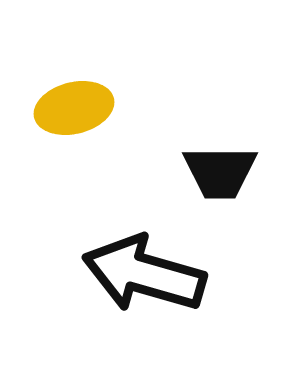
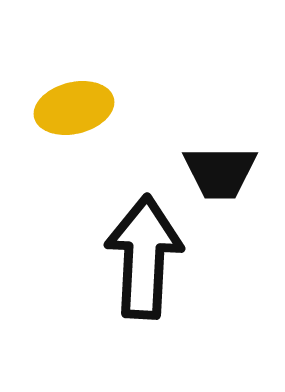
black arrow: moved 17 px up; rotated 77 degrees clockwise
